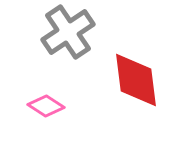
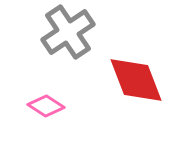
red diamond: rotated 14 degrees counterclockwise
